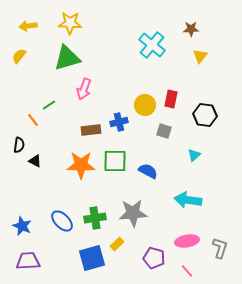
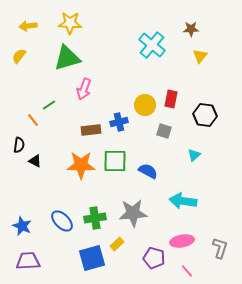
cyan arrow: moved 5 px left, 1 px down
pink ellipse: moved 5 px left
